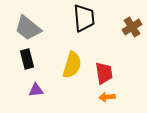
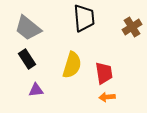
black rectangle: rotated 18 degrees counterclockwise
